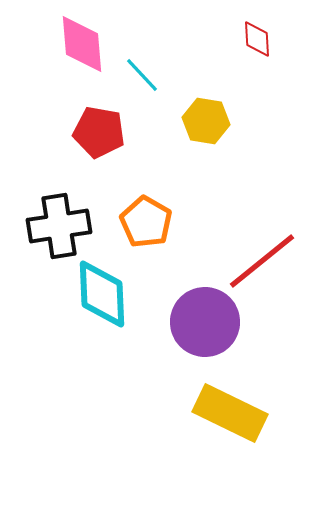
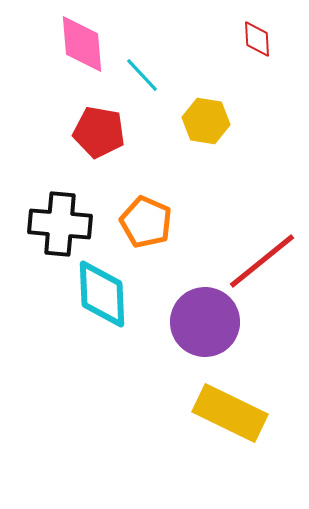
orange pentagon: rotated 6 degrees counterclockwise
black cross: moved 1 px right, 2 px up; rotated 14 degrees clockwise
